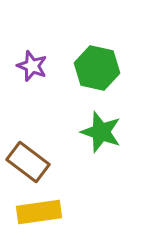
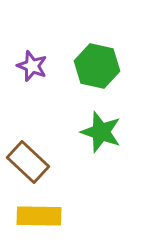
green hexagon: moved 2 px up
brown rectangle: rotated 6 degrees clockwise
yellow rectangle: moved 4 px down; rotated 9 degrees clockwise
